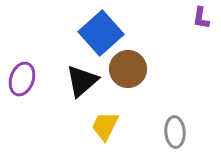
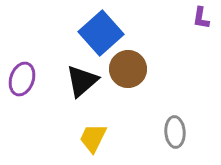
yellow trapezoid: moved 12 px left, 12 px down
